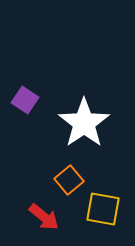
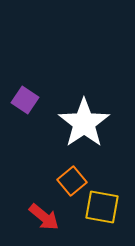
orange square: moved 3 px right, 1 px down
yellow square: moved 1 px left, 2 px up
